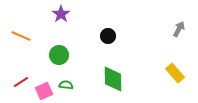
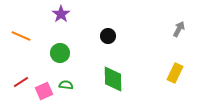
green circle: moved 1 px right, 2 px up
yellow rectangle: rotated 66 degrees clockwise
